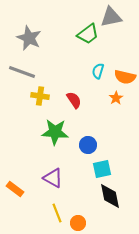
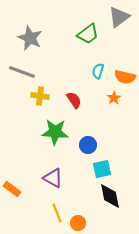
gray triangle: moved 8 px right; rotated 25 degrees counterclockwise
gray star: moved 1 px right
orange star: moved 2 px left
orange rectangle: moved 3 px left
